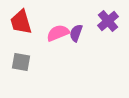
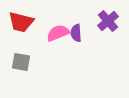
red trapezoid: rotated 60 degrees counterclockwise
purple semicircle: rotated 24 degrees counterclockwise
